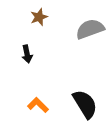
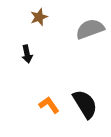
orange L-shape: moved 11 px right; rotated 10 degrees clockwise
